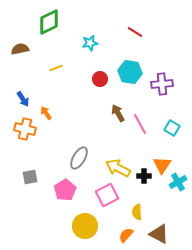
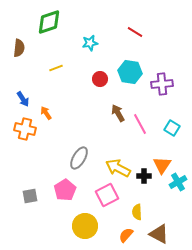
green diamond: rotated 8 degrees clockwise
brown semicircle: moved 1 px left, 1 px up; rotated 108 degrees clockwise
gray square: moved 19 px down
